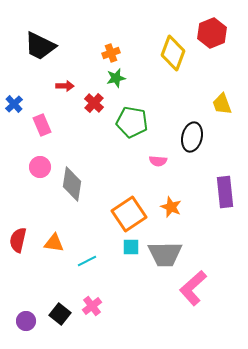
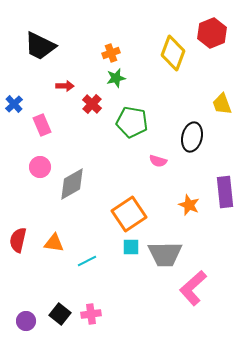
red cross: moved 2 px left, 1 px down
pink semicircle: rotated 12 degrees clockwise
gray diamond: rotated 52 degrees clockwise
orange star: moved 18 px right, 2 px up
pink cross: moved 1 px left, 8 px down; rotated 30 degrees clockwise
